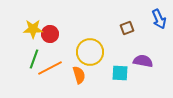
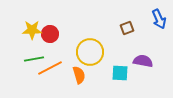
yellow star: moved 1 px left, 1 px down
green line: rotated 60 degrees clockwise
